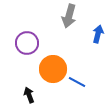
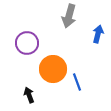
blue line: rotated 42 degrees clockwise
